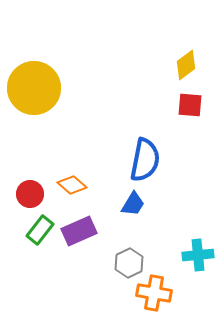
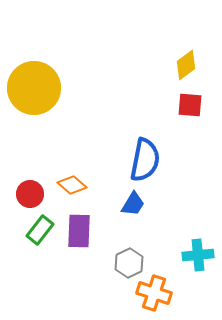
purple rectangle: rotated 64 degrees counterclockwise
orange cross: rotated 8 degrees clockwise
